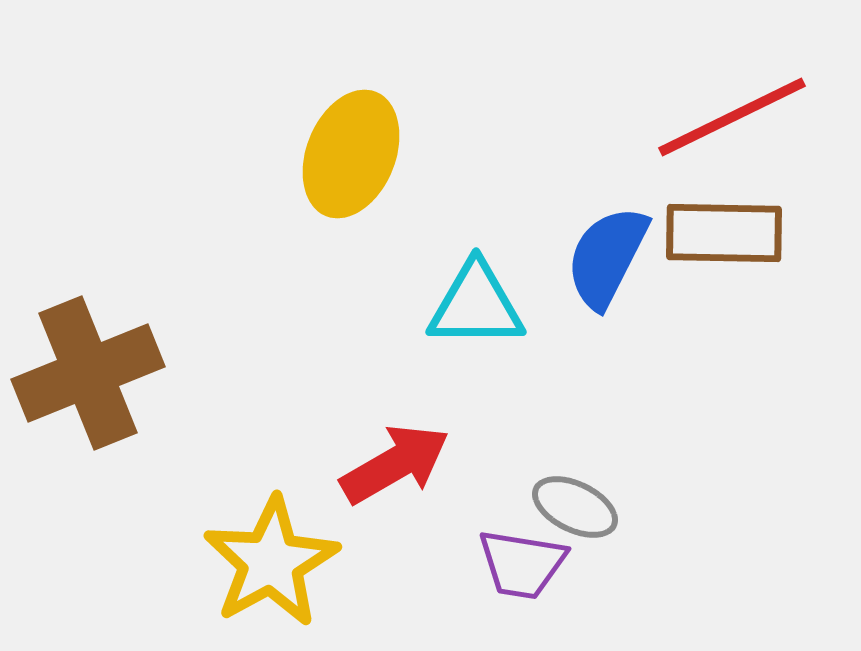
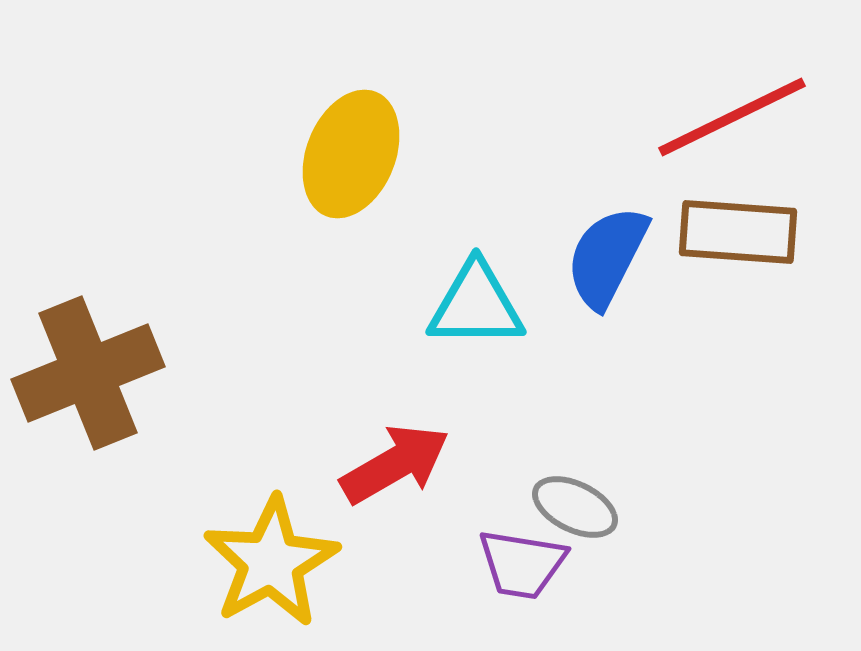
brown rectangle: moved 14 px right, 1 px up; rotated 3 degrees clockwise
